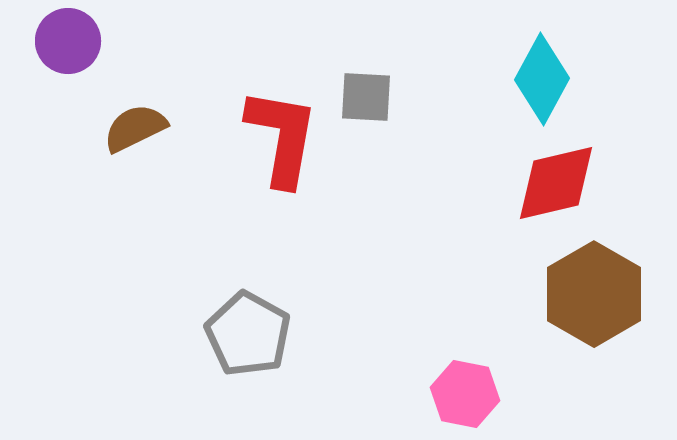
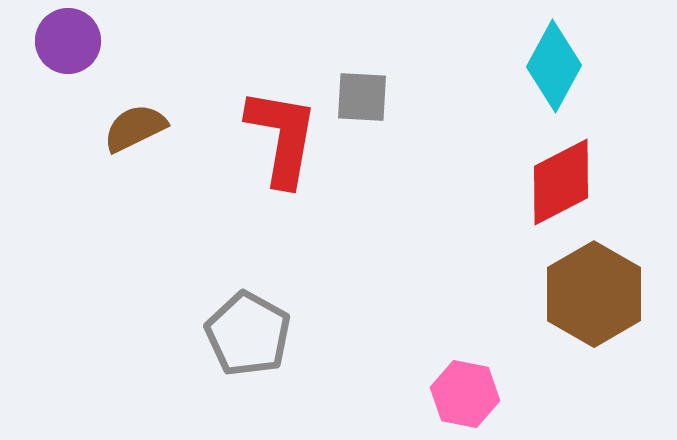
cyan diamond: moved 12 px right, 13 px up
gray square: moved 4 px left
red diamond: moved 5 px right, 1 px up; rotated 14 degrees counterclockwise
